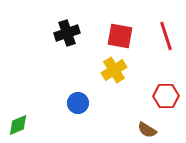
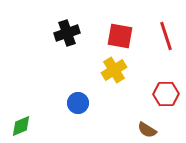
red hexagon: moved 2 px up
green diamond: moved 3 px right, 1 px down
